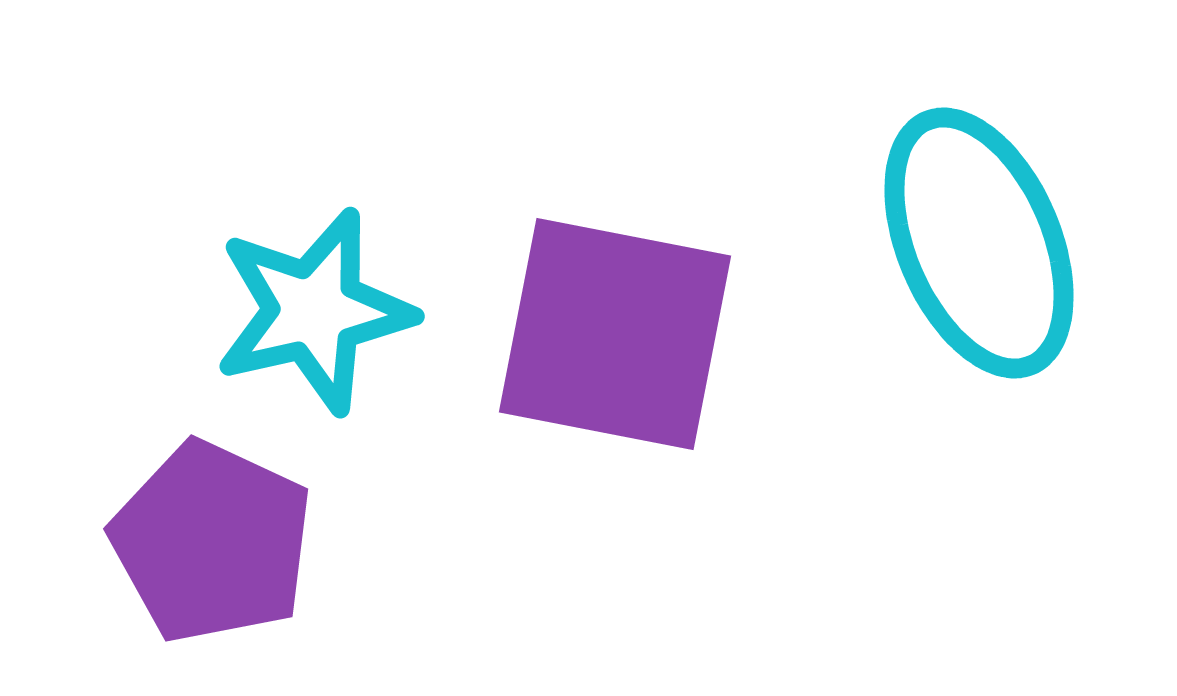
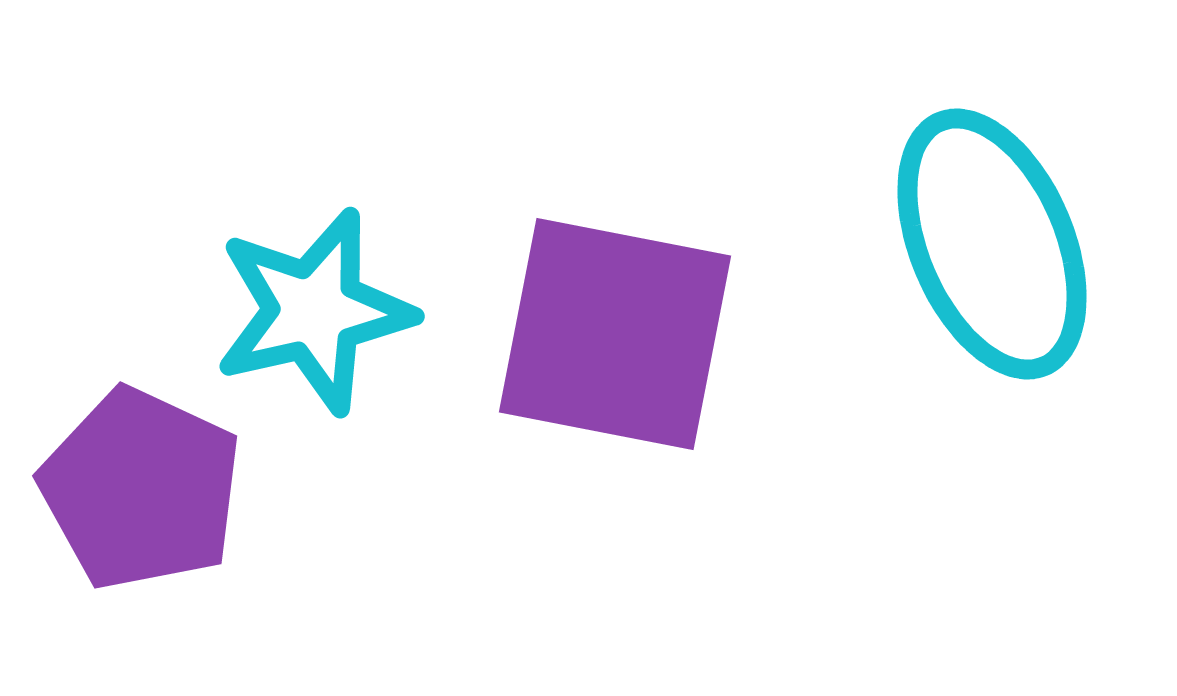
cyan ellipse: moved 13 px right, 1 px down
purple pentagon: moved 71 px left, 53 px up
